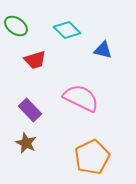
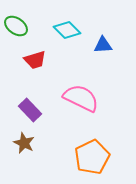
blue triangle: moved 5 px up; rotated 18 degrees counterclockwise
brown star: moved 2 px left
